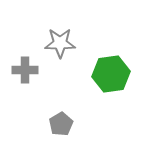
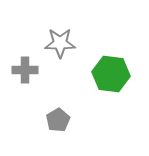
green hexagon: rotated 15 degrees clockwise
gray pentagon: moved 3 px left, 4 px up
